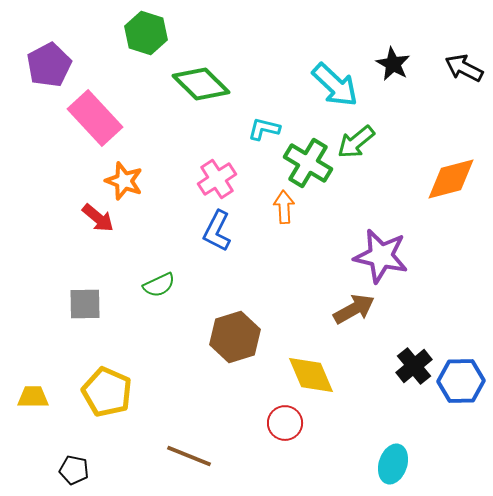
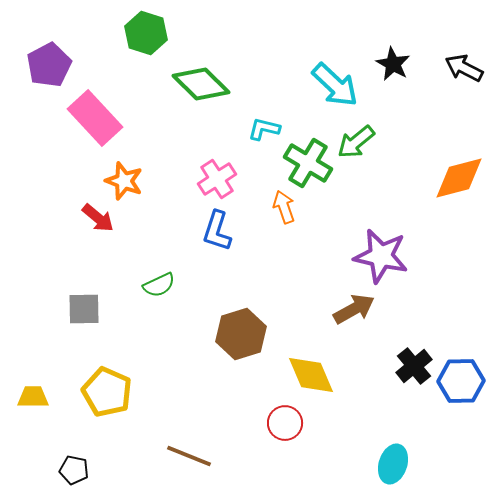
orange diamond: moved 8 px right, 1 px up
orange arrow: rotated 16 degrees counterclockwise
blue L-shape: rotated 9 degrees counterclockwise
gray square: moved 1 px left, 5 px down
brown hexagon: moved 6 px right, 3 px up
